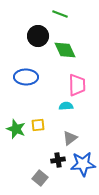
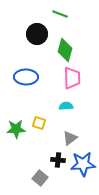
black circle: moved 1 px left, 2 px up
green diamond: rotated 40 degrees clockwise
pink trapezoid: moved 5 px left, 7 px up
yellow square: moved 1 px right, 2 px up; rotated 24 degrees clockwise
green star: rotated 24 degrees counterclockwise
black cross: rotated 16 degrees clockwise
